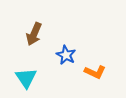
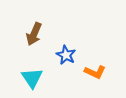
cyan triangle: moved 6 px right
